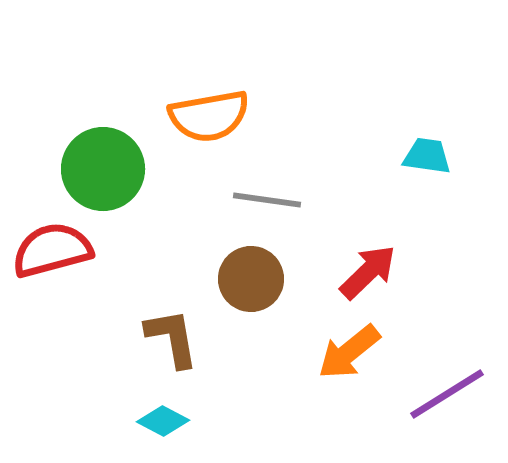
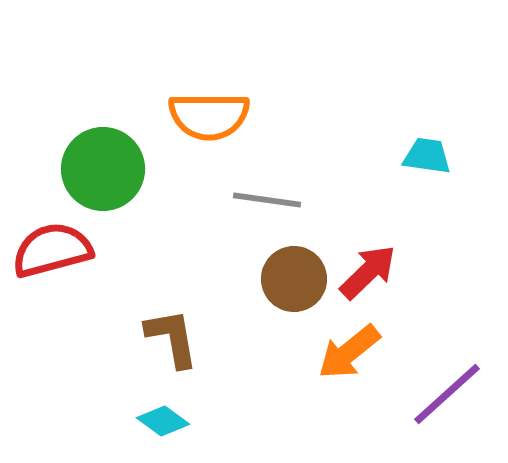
orange semicircle: rotated 10 degrees clockwise
brown circle: moved 43 px right
purple line: rotated 10 degrees counterclockwise
cyan diamond: rotated 9 degrees clockwise
